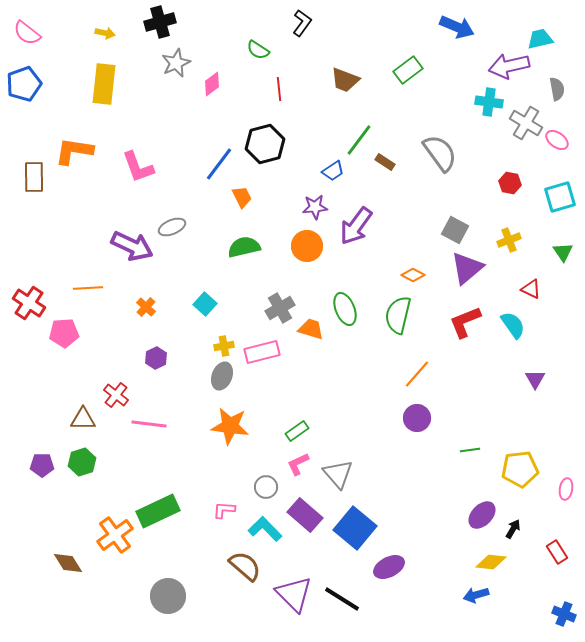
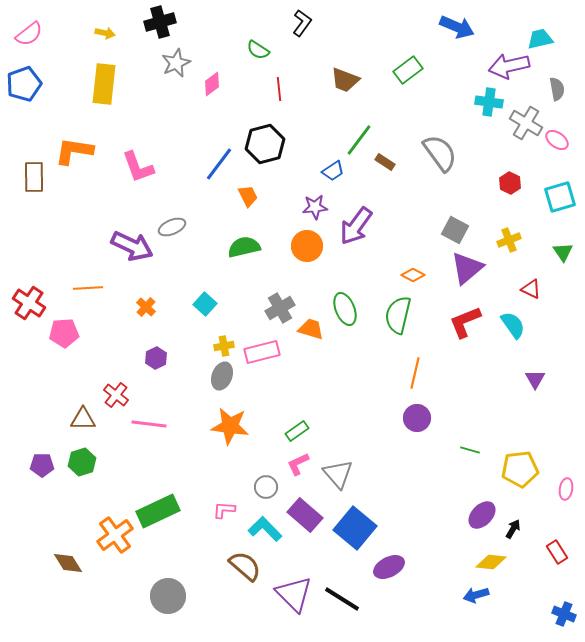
pink semicircle at (27, 33): moved 2 px right, 1 px down; rotated 76 degrees counterclockwise
red hexagon at (510, 183): rotated 15 degrees clockwise
orange trapezoid at (242, 197): moved 6 px right, 1 px up
orange line at (417, 374): moved 2 px left, 1 px up; rotated 28 degrees counterclockwise
green line at (470, 450): rotated 24 degrees clockwise
